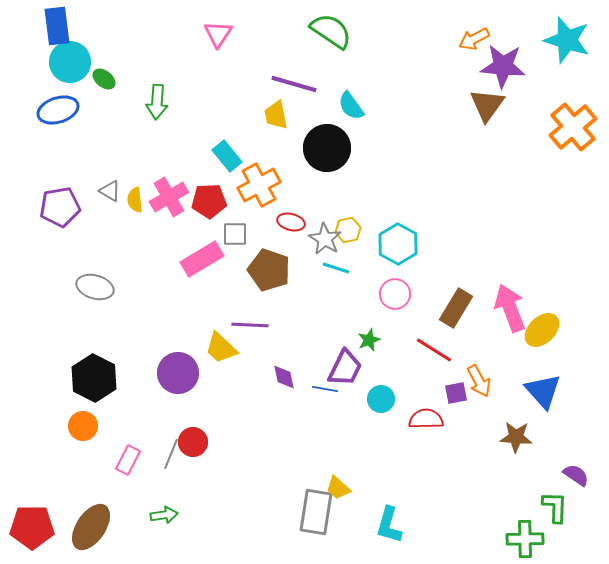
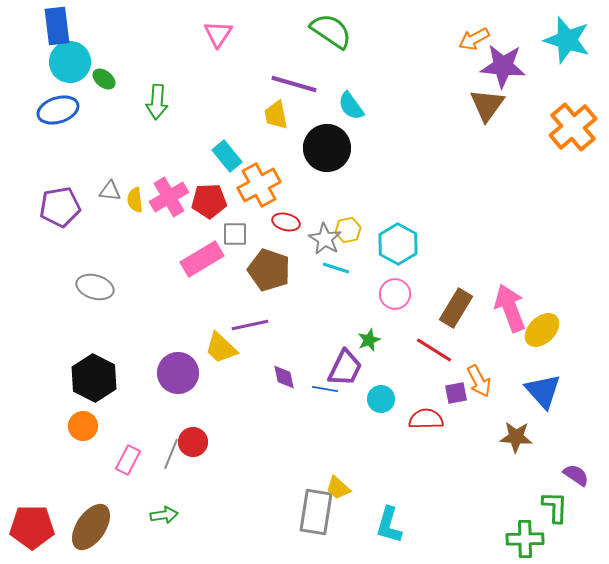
gray triangle at (110, 191): rotated 25 degrees counterclockwise
red ellipse at (291, 222): moved 5 px left
purple line at (250, 325): rotated 15 degrees counterclockwise
